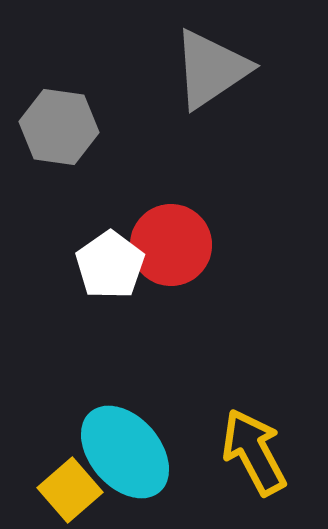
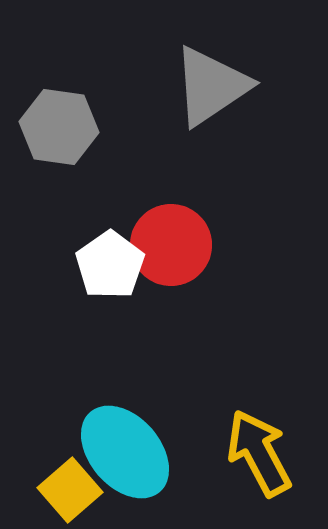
gray triangle: moved 17 px down
yellow arrow: moved 5 px right, 1 px down
